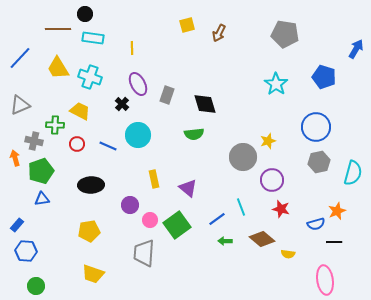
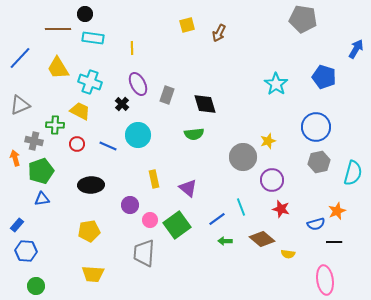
gray pentagon at (285, 34): moved 18 px right, 15 px up
cyan cross at (90, 77): moved 5 px down
yellow trapezoid at (93, 274): rotated 15 degrees counterclockwise
